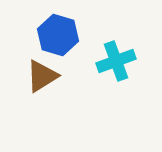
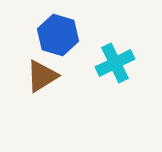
cyan cross: moved 1 px left, 2 px down; rotated 6 degrees counterclockwise
